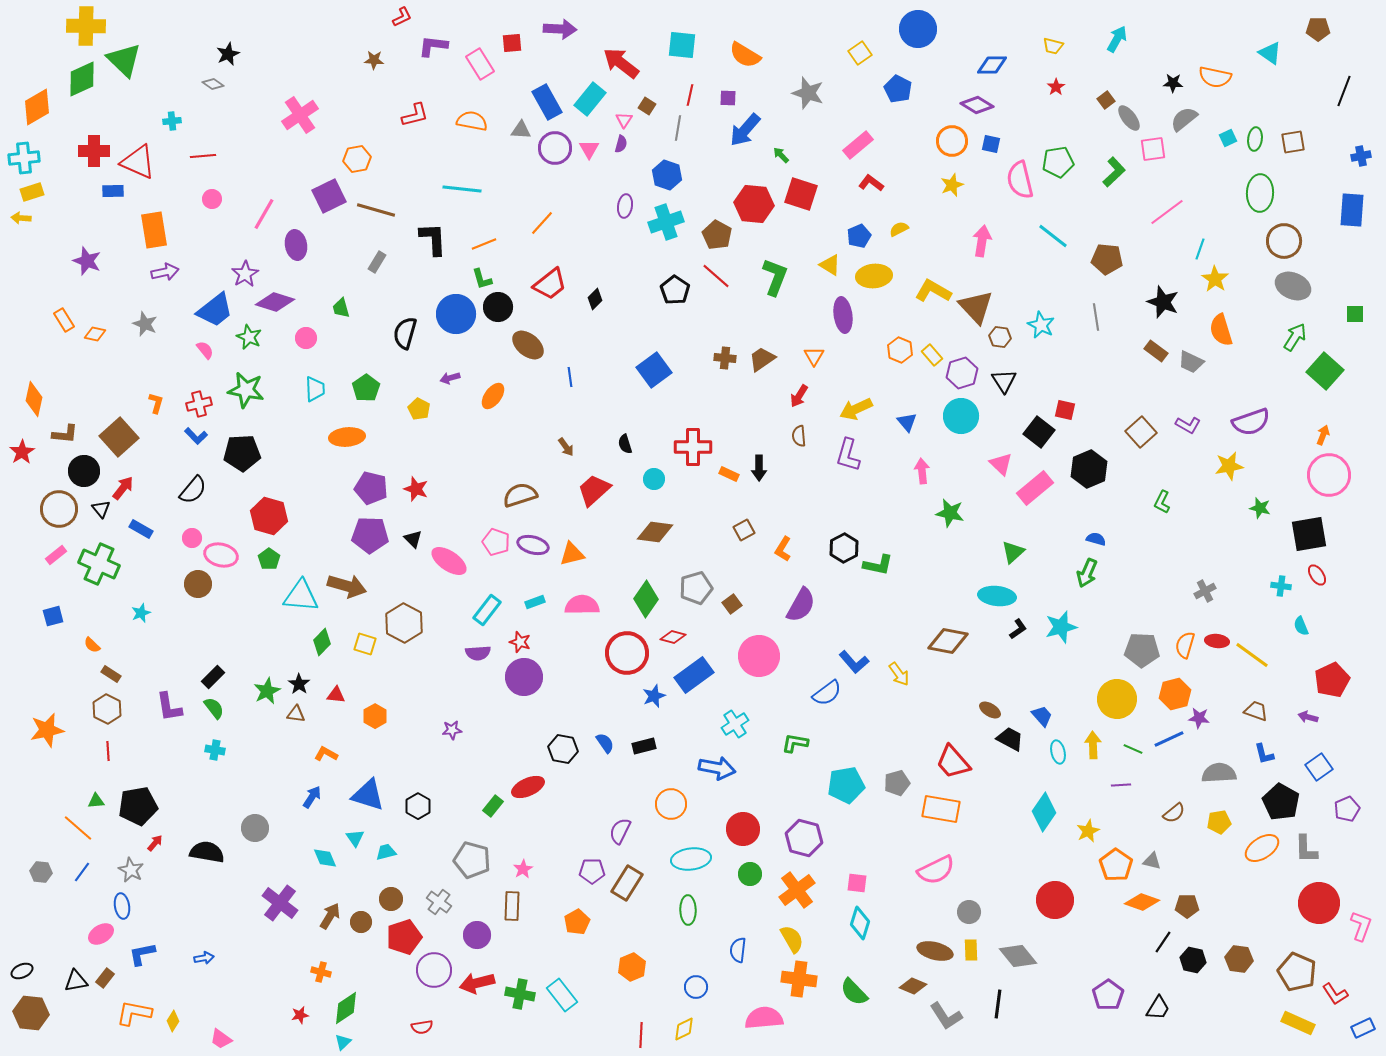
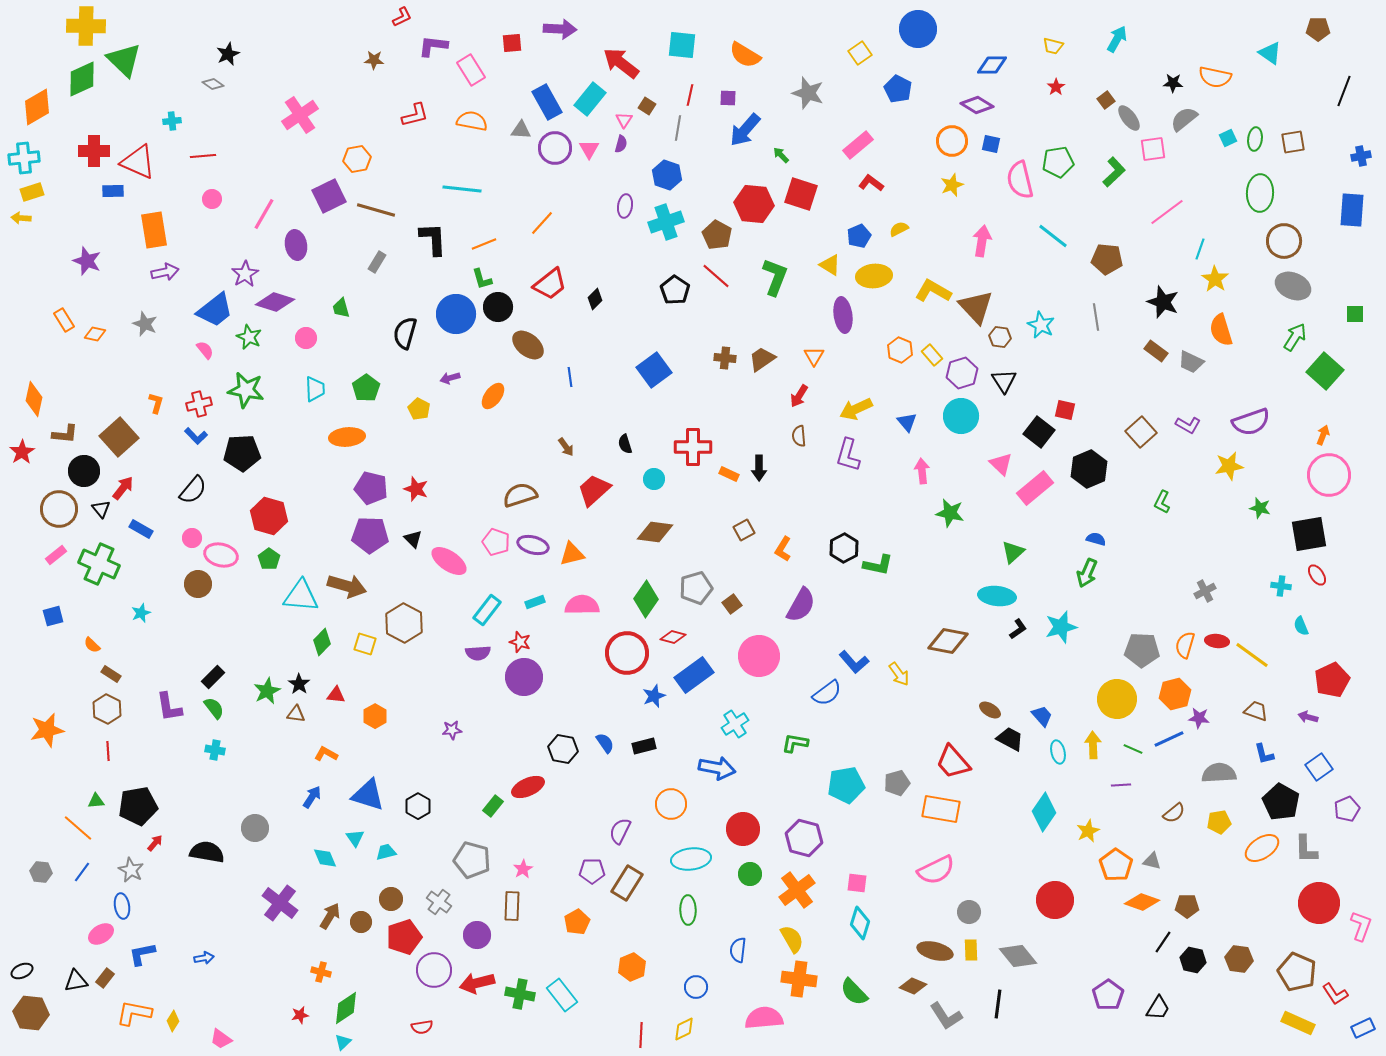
pink rectangle at (480, 64): moved 9 px left, 6 px down
